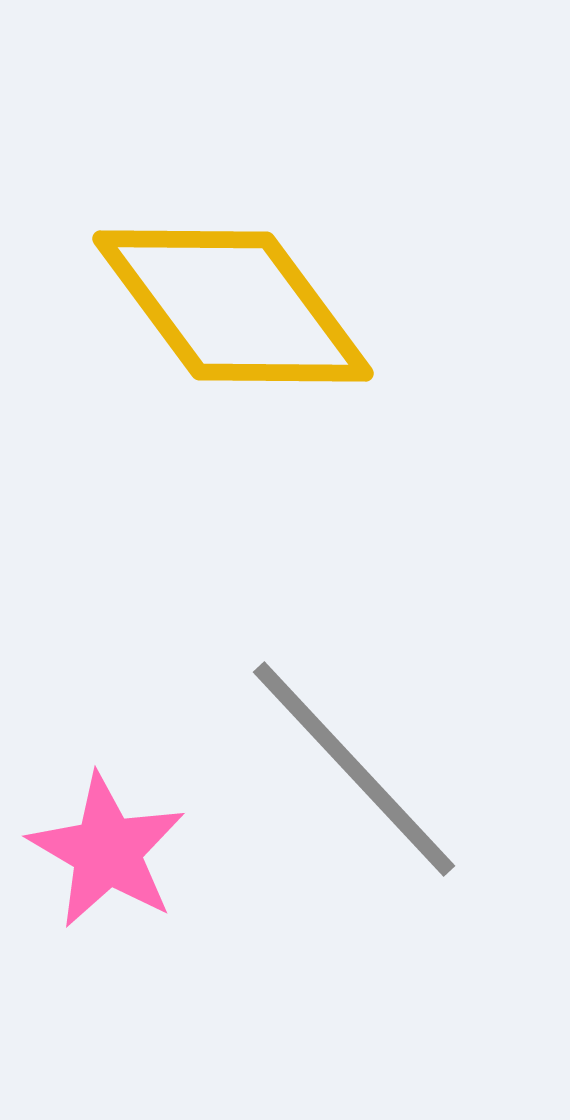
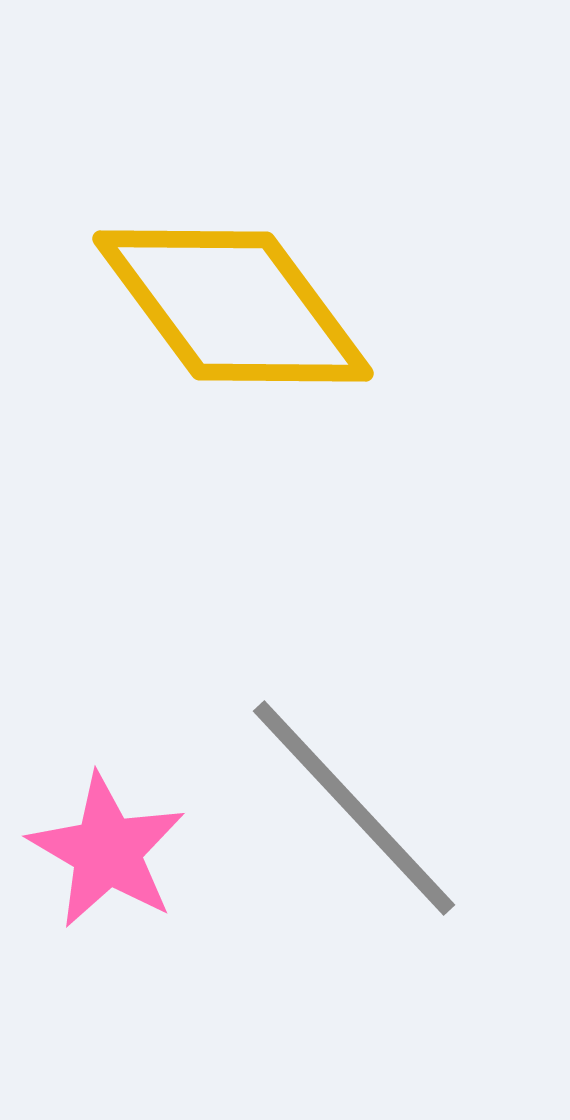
gray line: moved 39 px down
